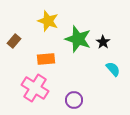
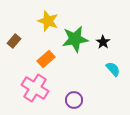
green star: moved 3 px left; rotated 28 degrees counterclockwise
orange rectangle: rotated 36 degrees counterclockwise
